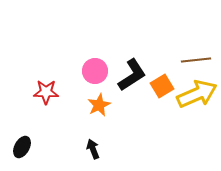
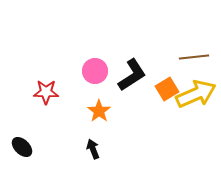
brown line: moved 2 px left, 3 px up
orange square: moved 5 px right, 3 px down
yellow arrow: moved 1 px left
orange star: moved 6 px down; rotated 10 degrees counterclockwise
black ellipse: rotated 75 degrees counterclockwise
